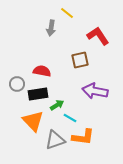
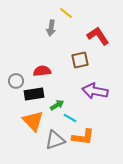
yellow line: moved 1 px left
red semicircle: rotated 18 degrees counterclockwise
gray circle: moved 1 px left, 3 px up
black rectangle: moved 4 px left
